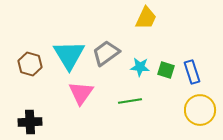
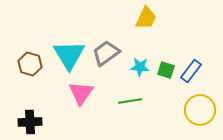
blue rectangle: moved 1 px left, 1 px up; rotated 55 degrees clockwise
